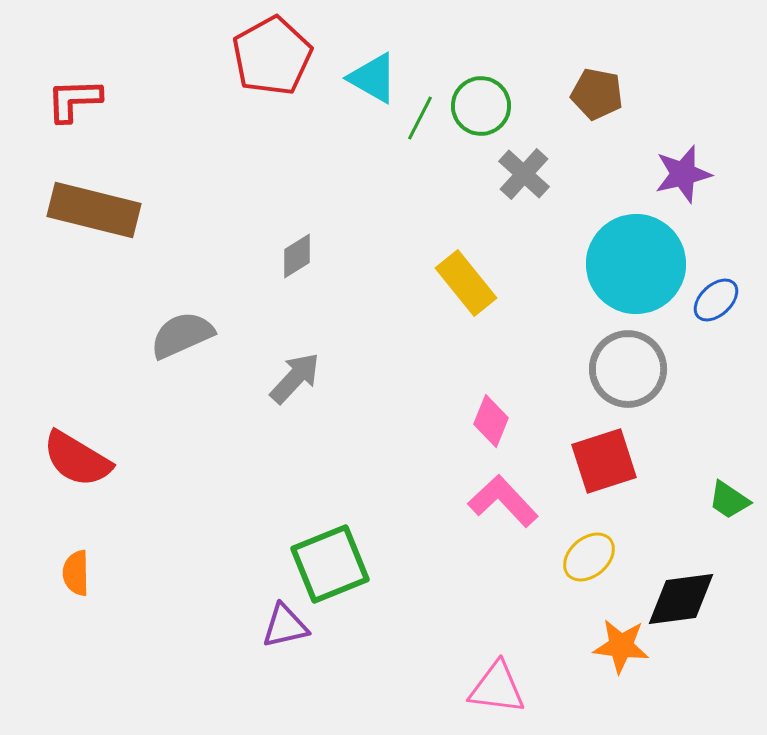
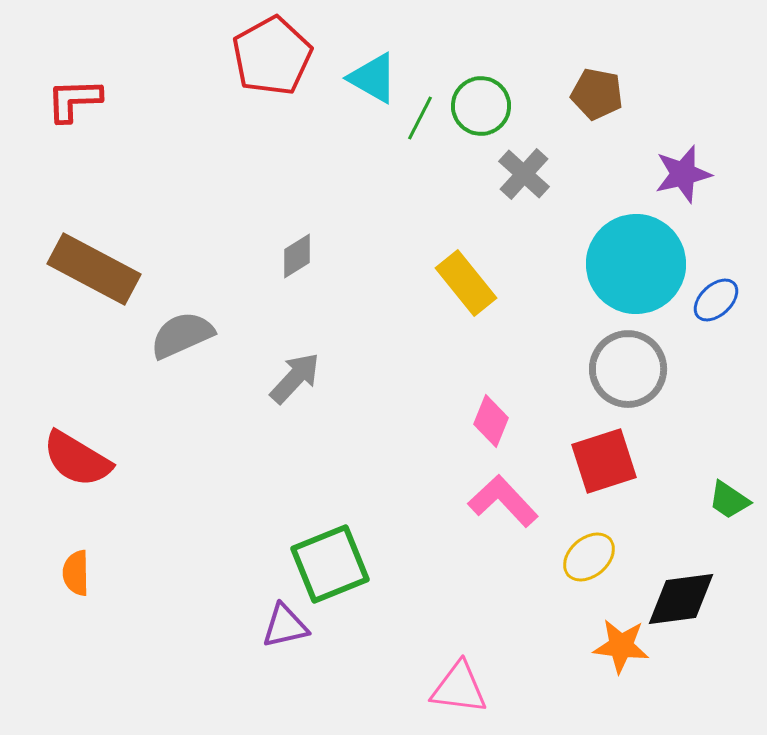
brown rectangle: moved 59 px down; rotated 14 degrees clockwise
pink triangle: moved 38 px left
